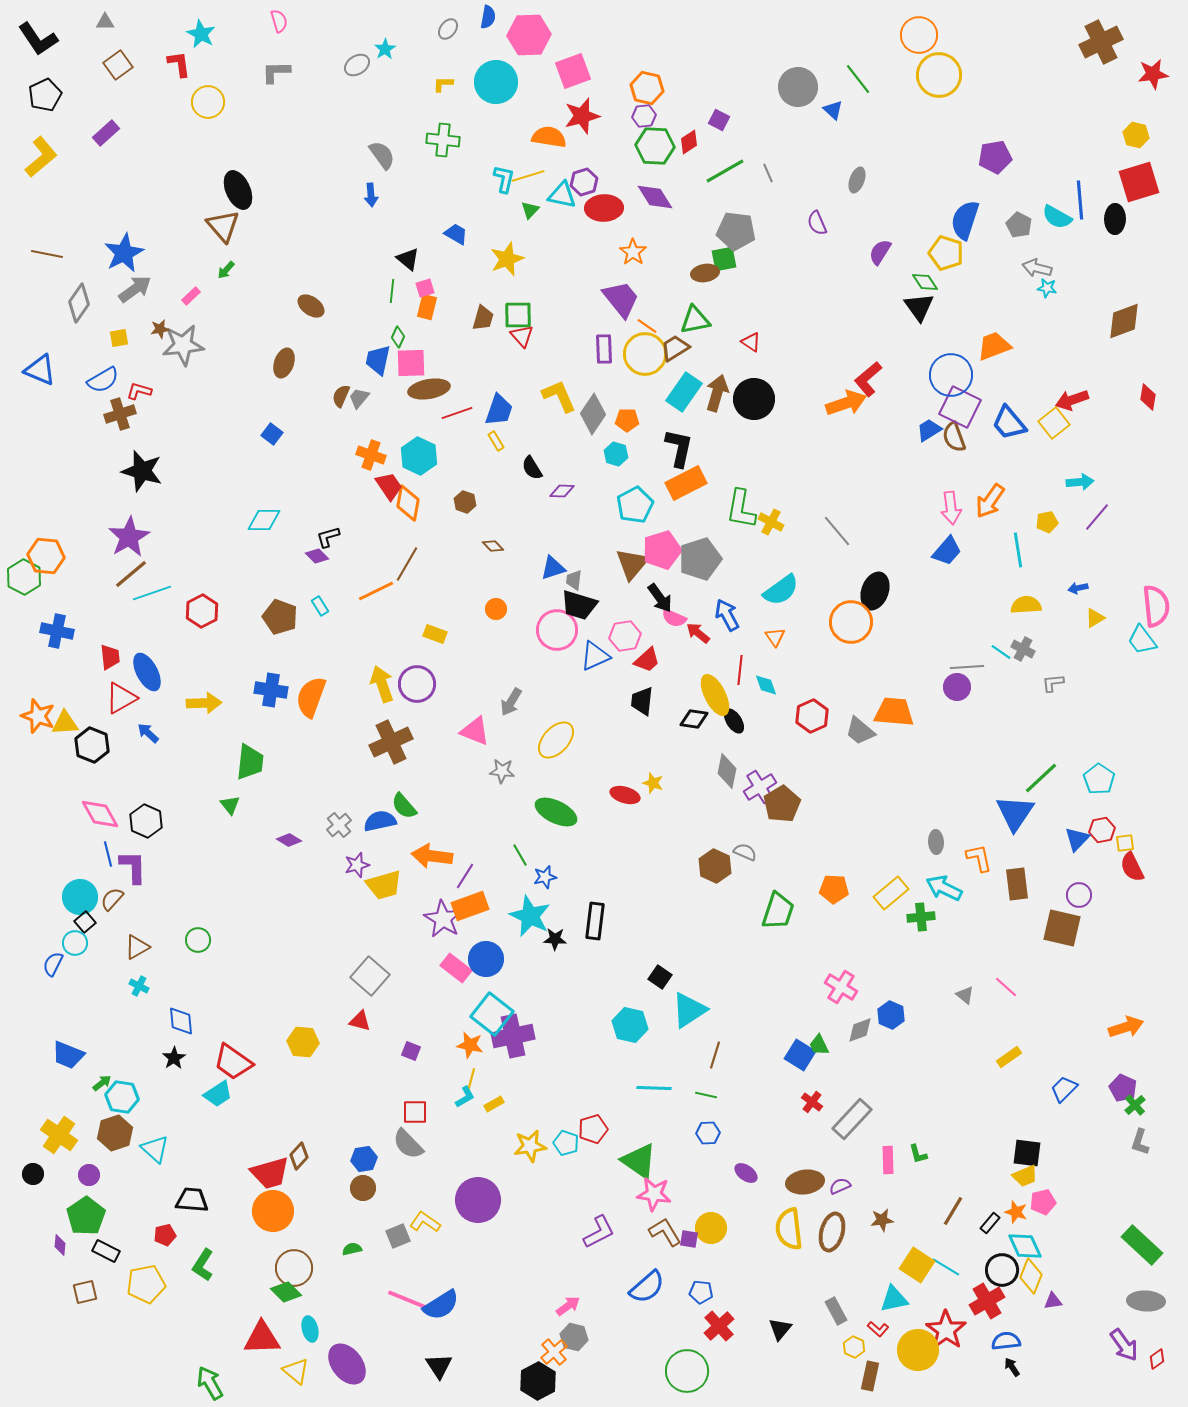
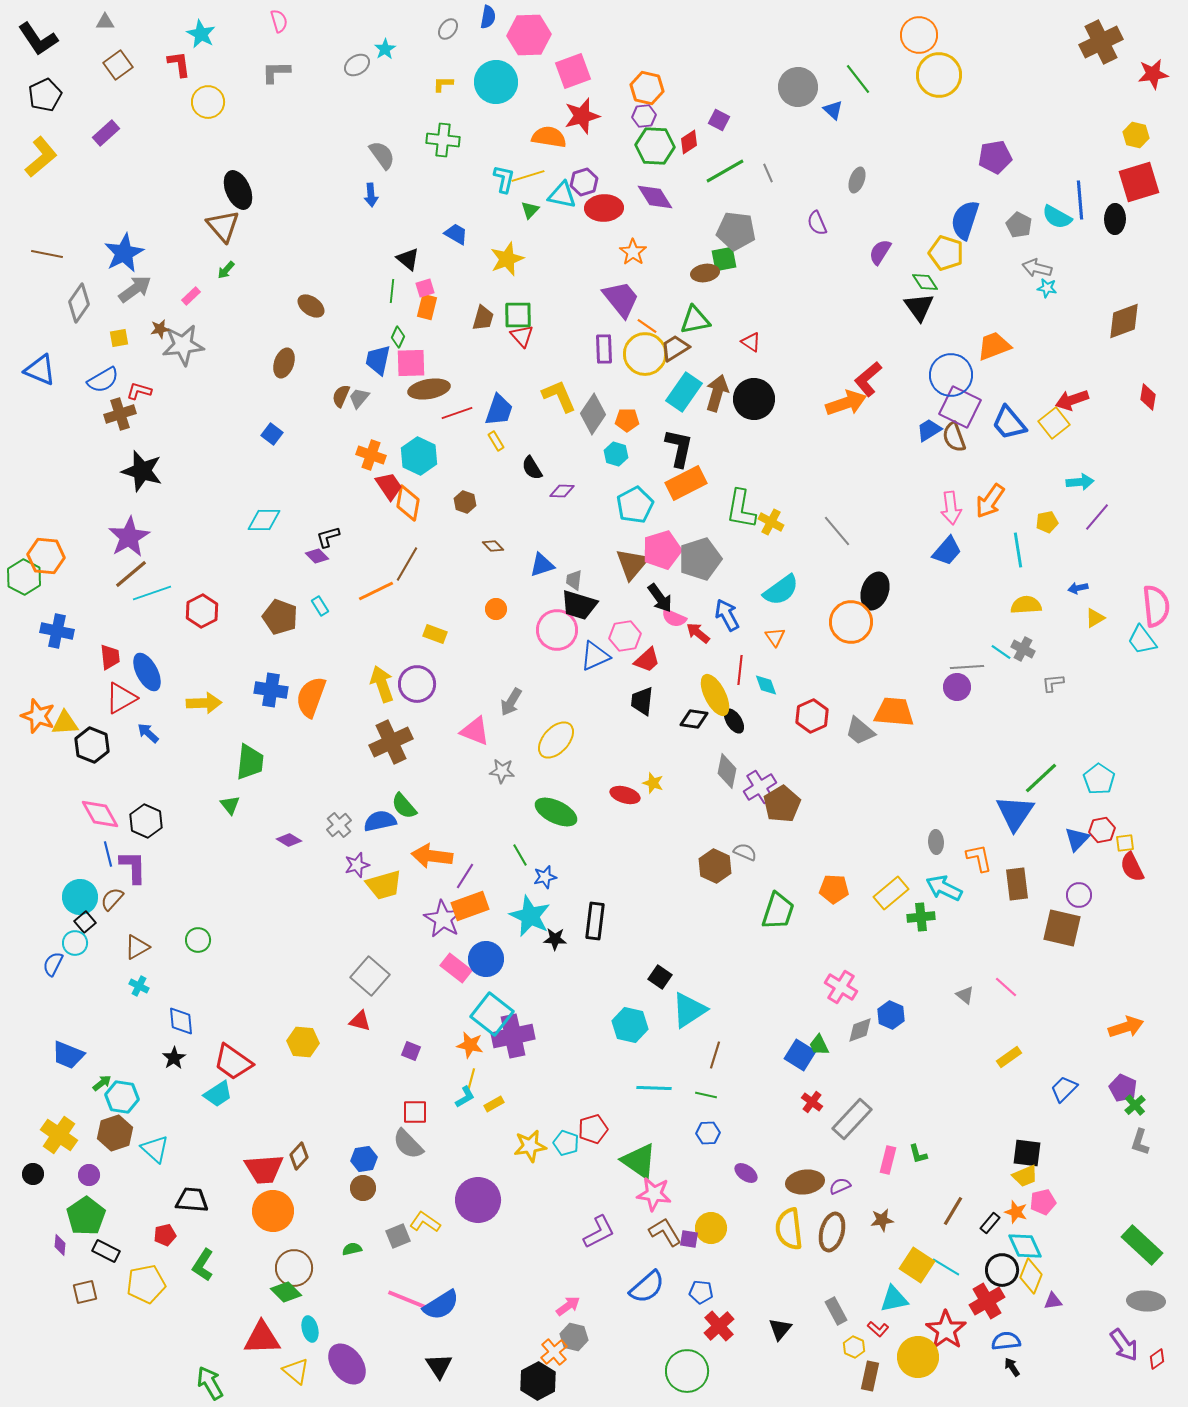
blue triangle at (553, 568): moved 11 px left, 3 px up
pink rectangle at (888, 1160): rotated 16 degrees clockwise
red trapezoid at (270, 1173): moved 6 px left, 4 px up; rotated 12 degrees clockwise
yellow circle at (918, 1350): moved 7 px down
